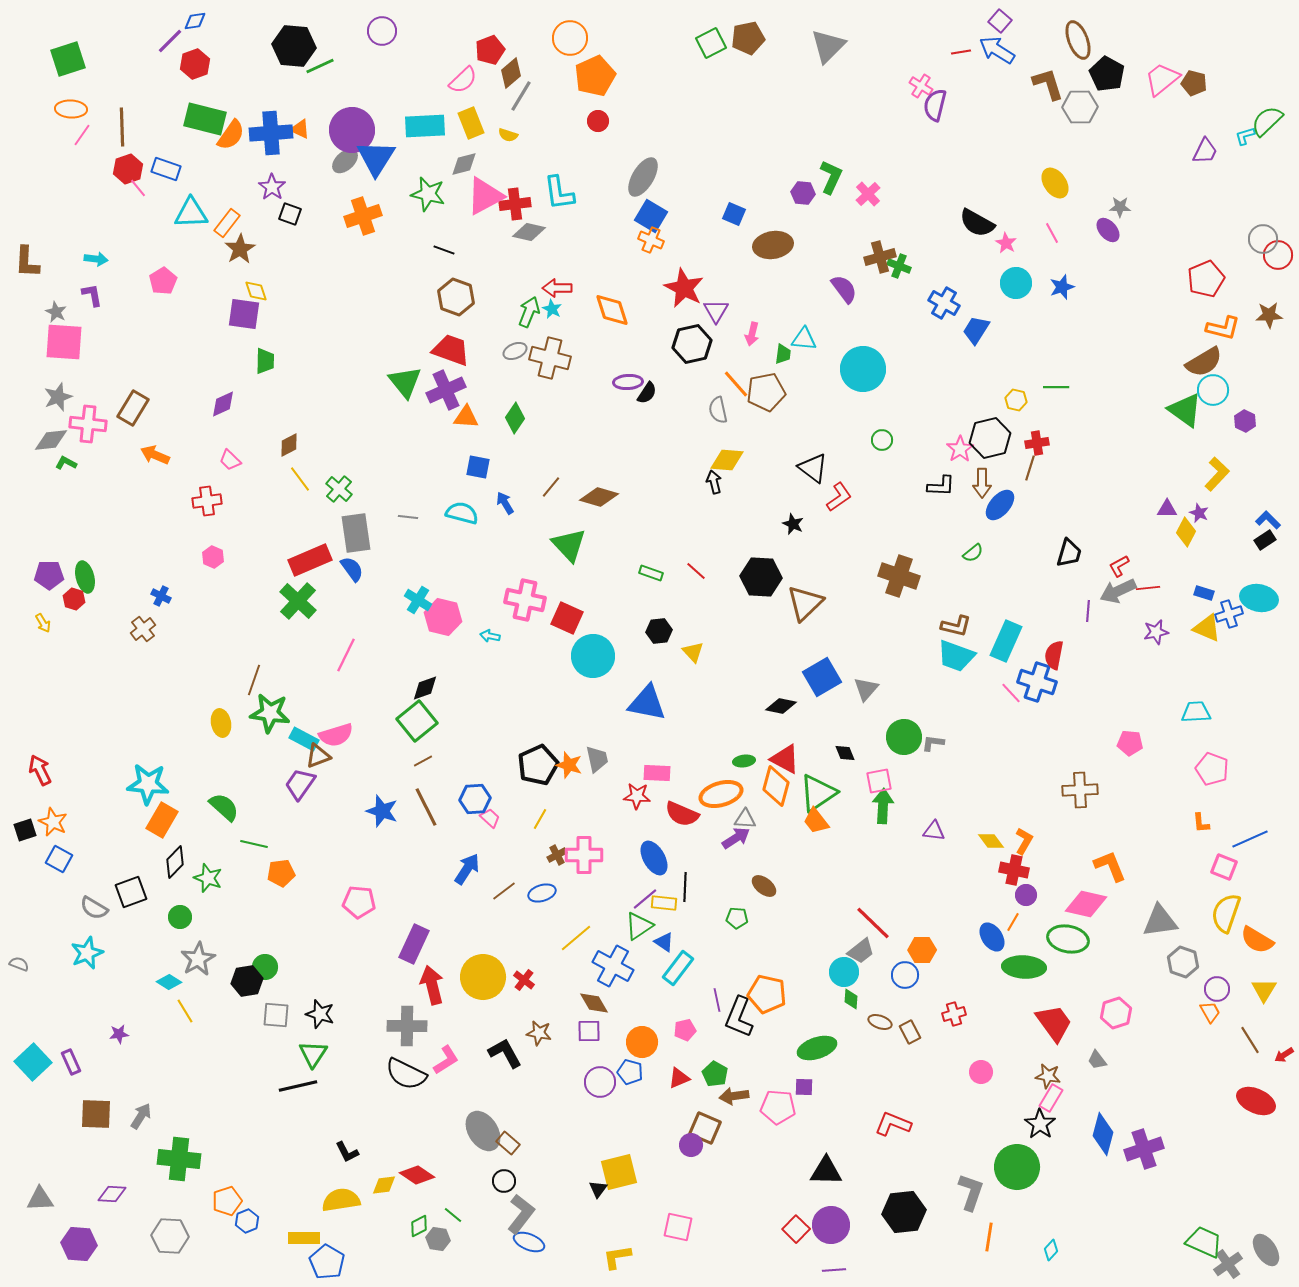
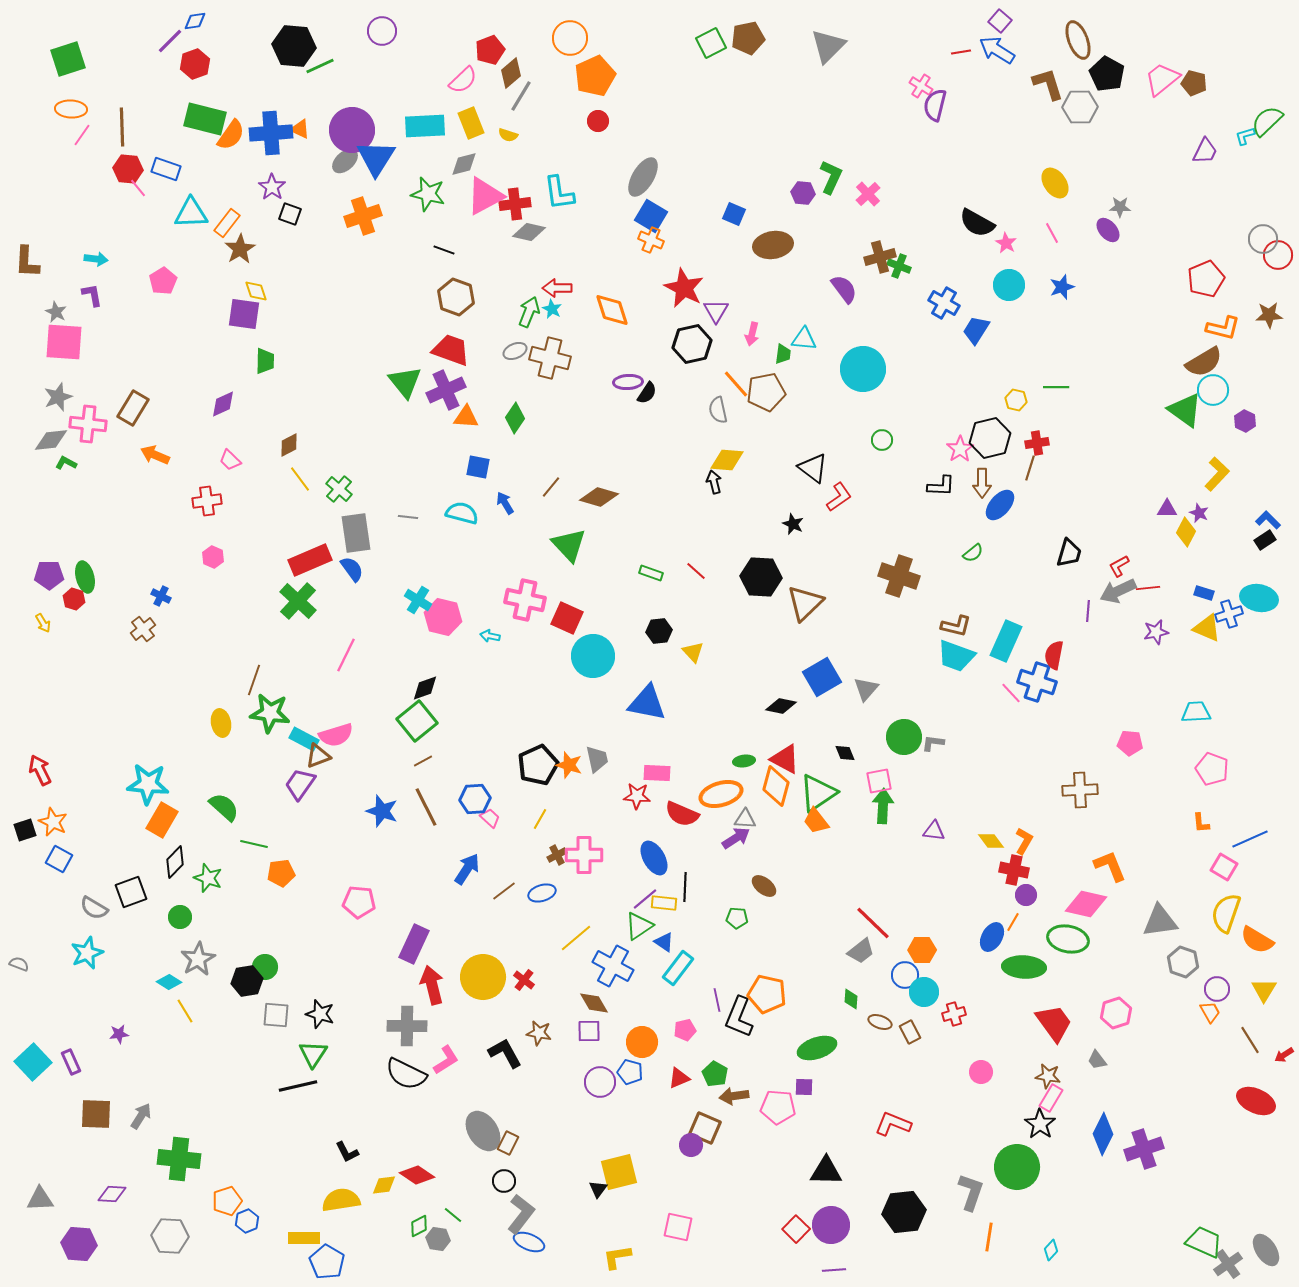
red hexagon at (128, 169): rotated 24 degrees clockwise
cyan circle at (1016, 283): moved 7 px left, 2 px down
pink square at (1224, 867): rotated 8 degrees clockwise
blue ellipse at (992, 937): rotated 64 degrees clockwise
cyan circle at (844, 972): moved 80 px right, 20 px down
blue diamond at (1103, 1134): rotated 12 degrees clockwise
brown rectangle at (508, 1143): rotated 75 degrees clockwise
